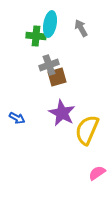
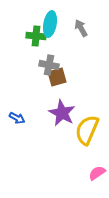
gray cross: rotated 30 degrees clockwise
